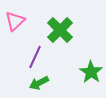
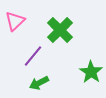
purple line: moved 2 px left, 1 px up; rotated 15 degrees clockwise
